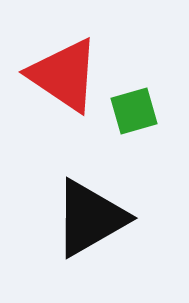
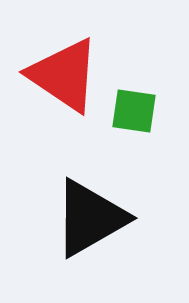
green square: rotated 24 degrees clockwise
